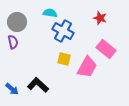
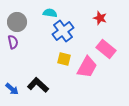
blue cross: rotated 25 degrees clockwise
